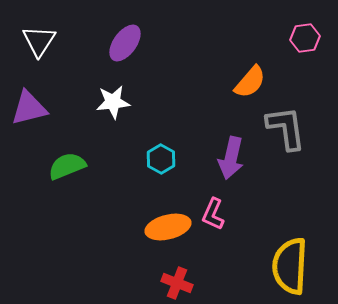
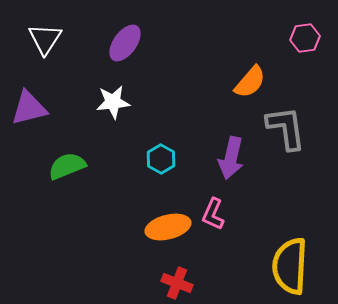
white triangle: moved 6 px right, 2 px up
